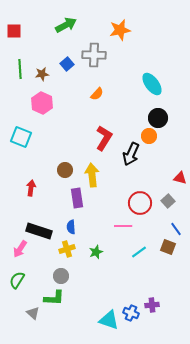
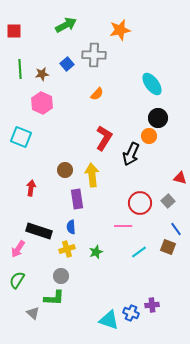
purple rectangle: moved 1 px down
pink arrow: moved 2 px left
